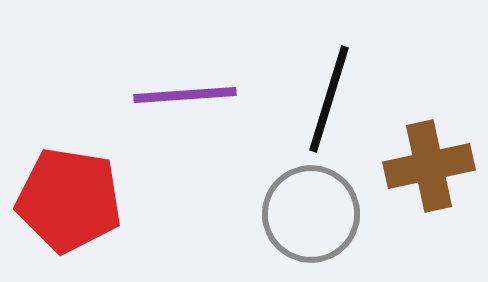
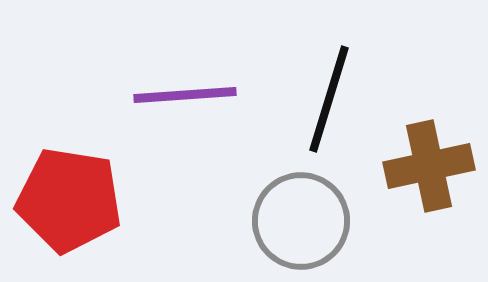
gray circle: moved 10 px left, 7 px down
